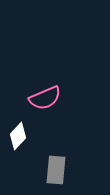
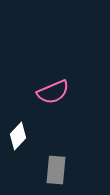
pink semicircle: moved 8 px right, 6 px up
